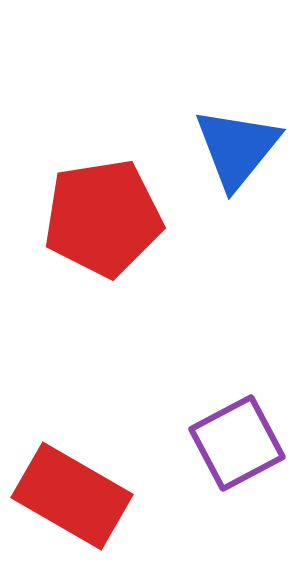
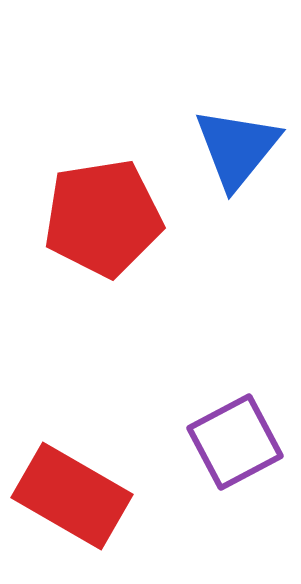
purple square: moved 2 px left, 1 px up
